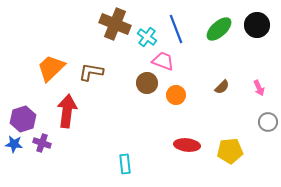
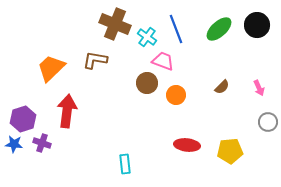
brown L-shape: moved 4 px right, 12 px up
